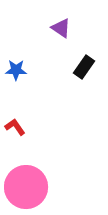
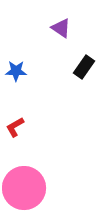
blue star: moved 1 px down
red L-shape: rotated 85 degrees counterclockwise
pink circle: moved 2 px left, 1 px down
